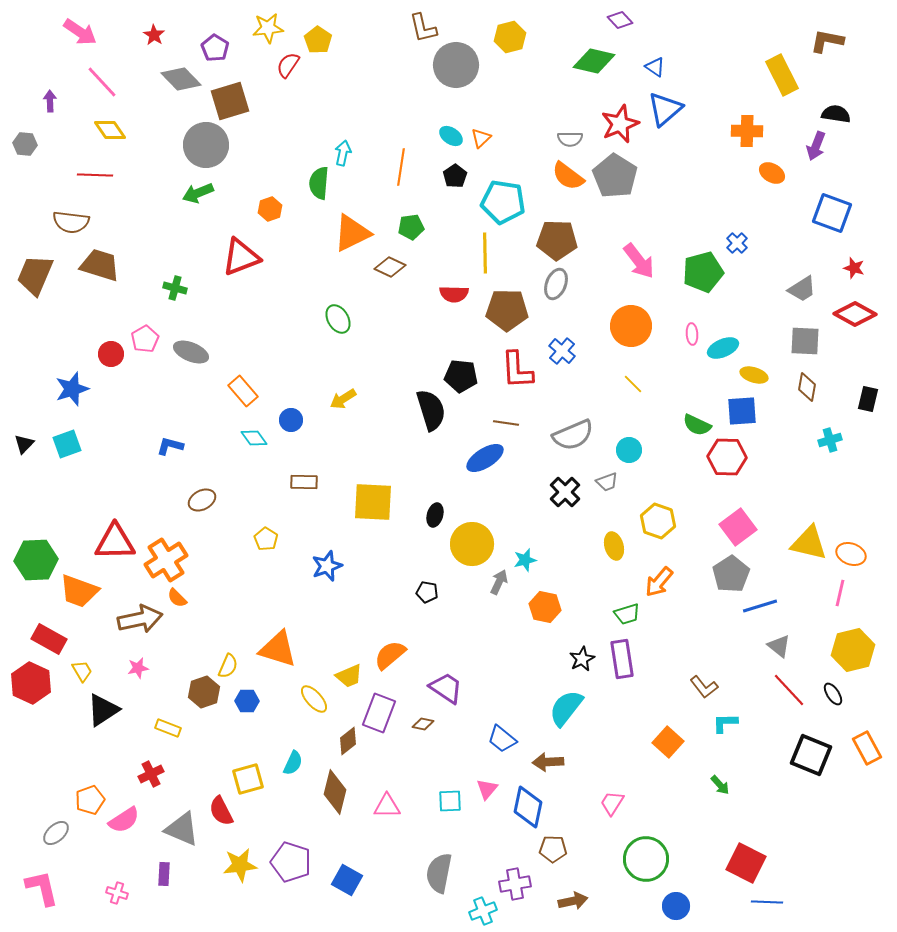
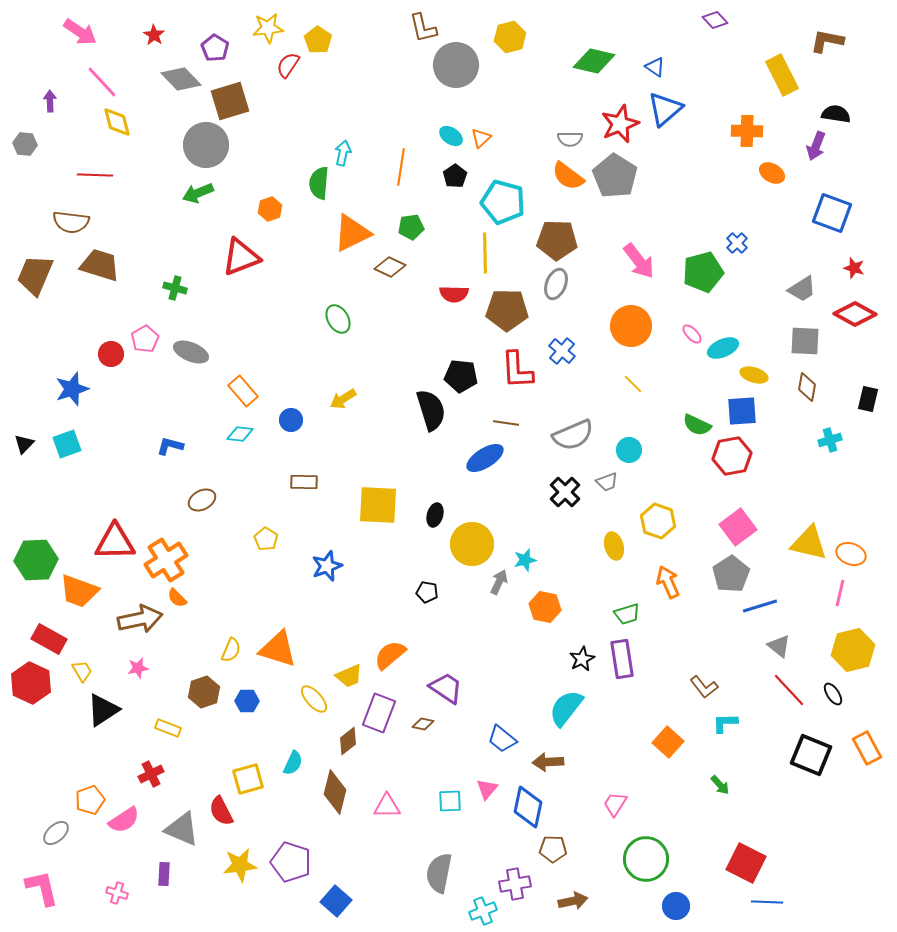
purple diamond at (620, 20): moved 95 px right
yellow diamond at (110, 130): moved 7 px right, 8 px up; rotated 20 degrees clockwise
cyan pentagon at (503, 202): rotated 6 degrees clockwise
pink ellipse at (692, 334): rotated 40 degrees counterclockwise
cyan diamond at (254, 438): moved 14 px left, 4 px up; rotated 48 degrees counterclockwise
red hexagon at (727, 457): moved 5 px right, 1 px up; rotated 12 degrees counterclockwise
yellow square at (373, 502): moved 5 px right, 3 px down
orange arrow at (659, 582): moved 9 px right; rotated 116 degrees clockwise
yellow semicircle at (228, 666): moved 3 px right, 16 px up
pink trapezoid at (612, 803): moved 3 px right, 1 px down
blue square at (347, 880): moved 11 px left, 21 px down; rotated 12 degrees clockwise
